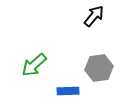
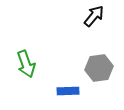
green arrow: moved 8 px left, 1 px up; rotated 68 degrees counterclockwise
